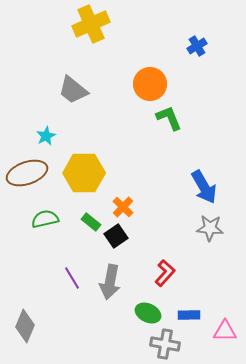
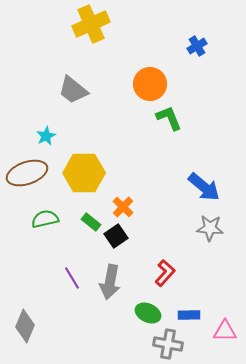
blue arrow: rotated 20 degrees counterclockwise
gray cross: moved 3 px right
